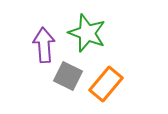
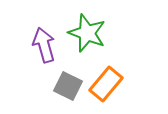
purple arrow: rotated 12 degrees counterclockwise
gray square: moved 10 px down
